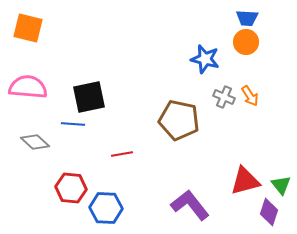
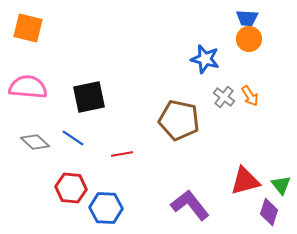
orange circle: moved 3 px right, 3 px up
gray cross: rotated 15 degrees clockwise
blue line: moved 14 px down; rotated 30 degrees clockwise
